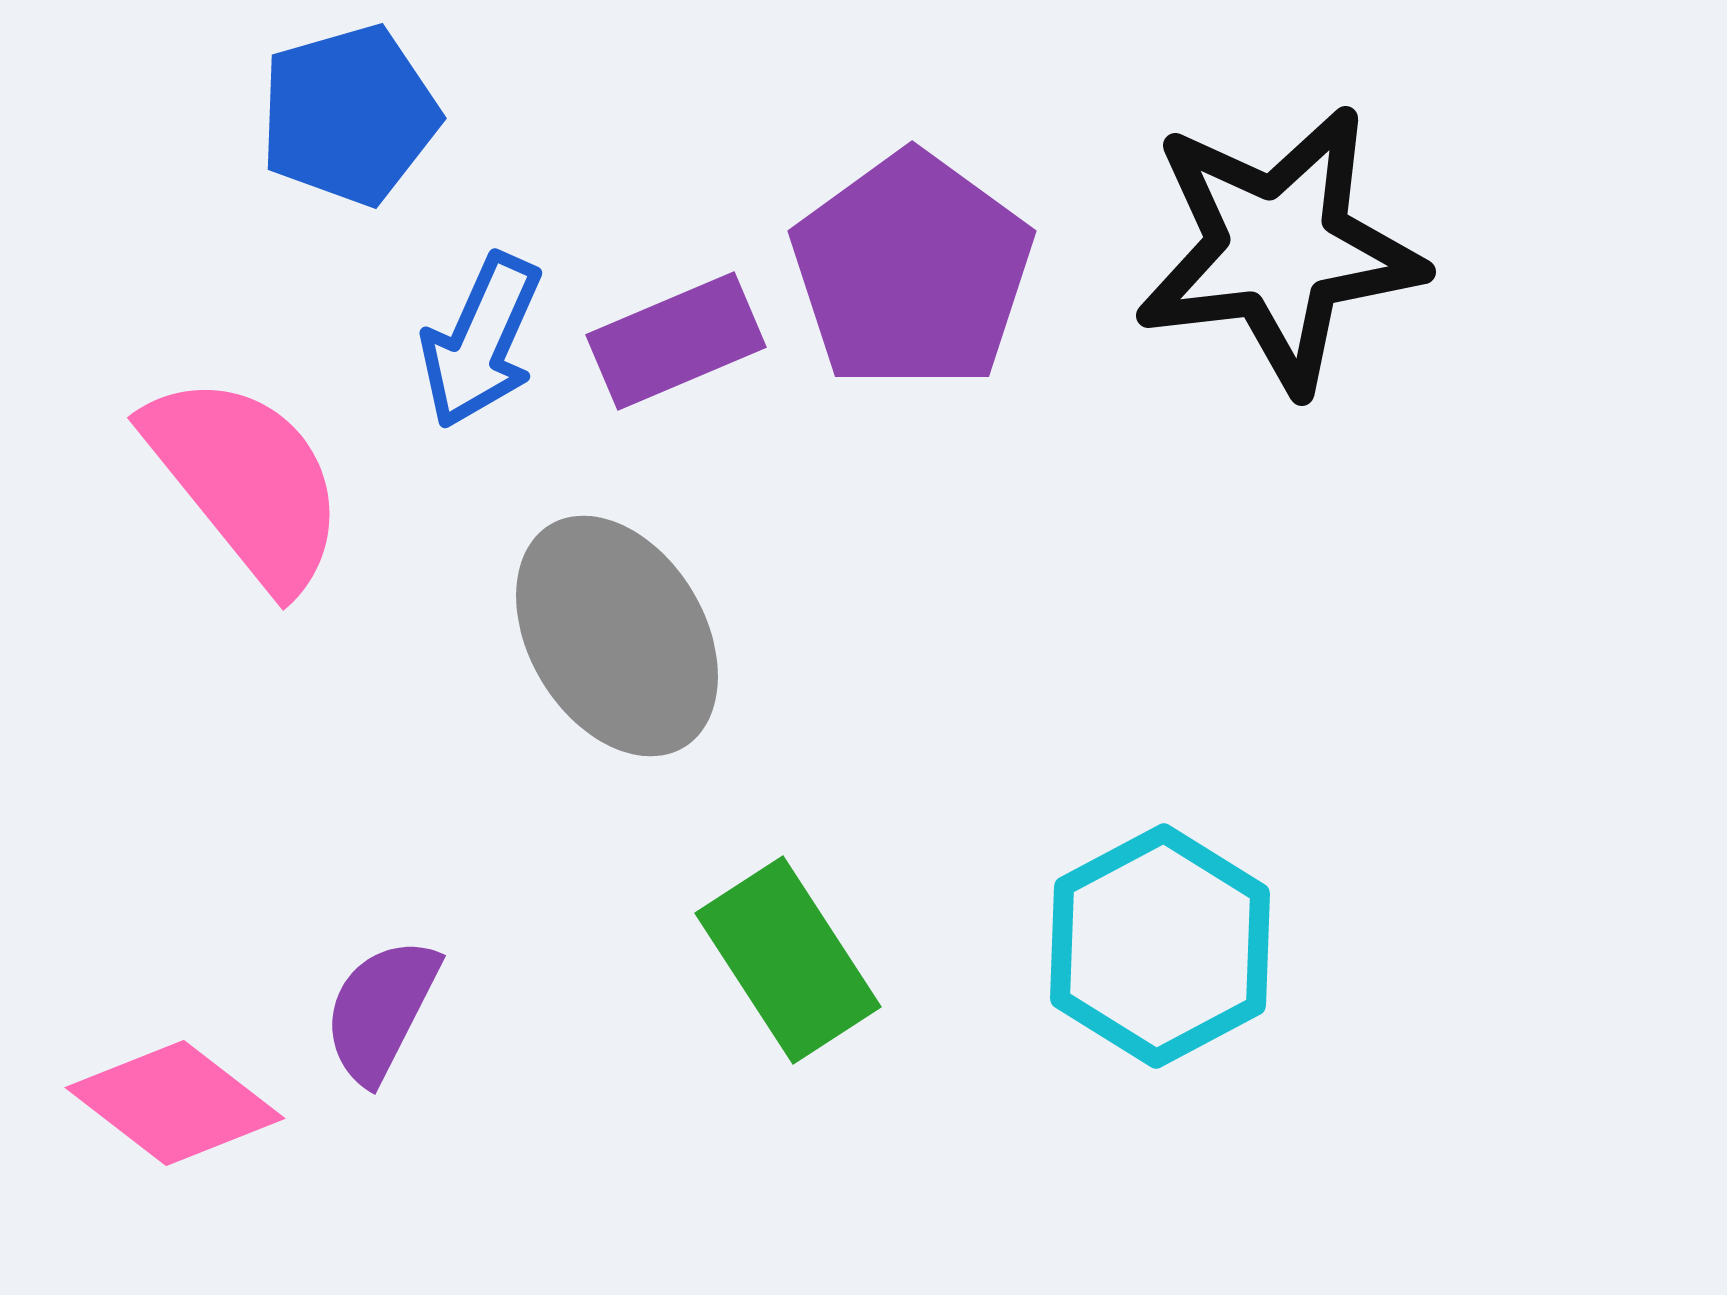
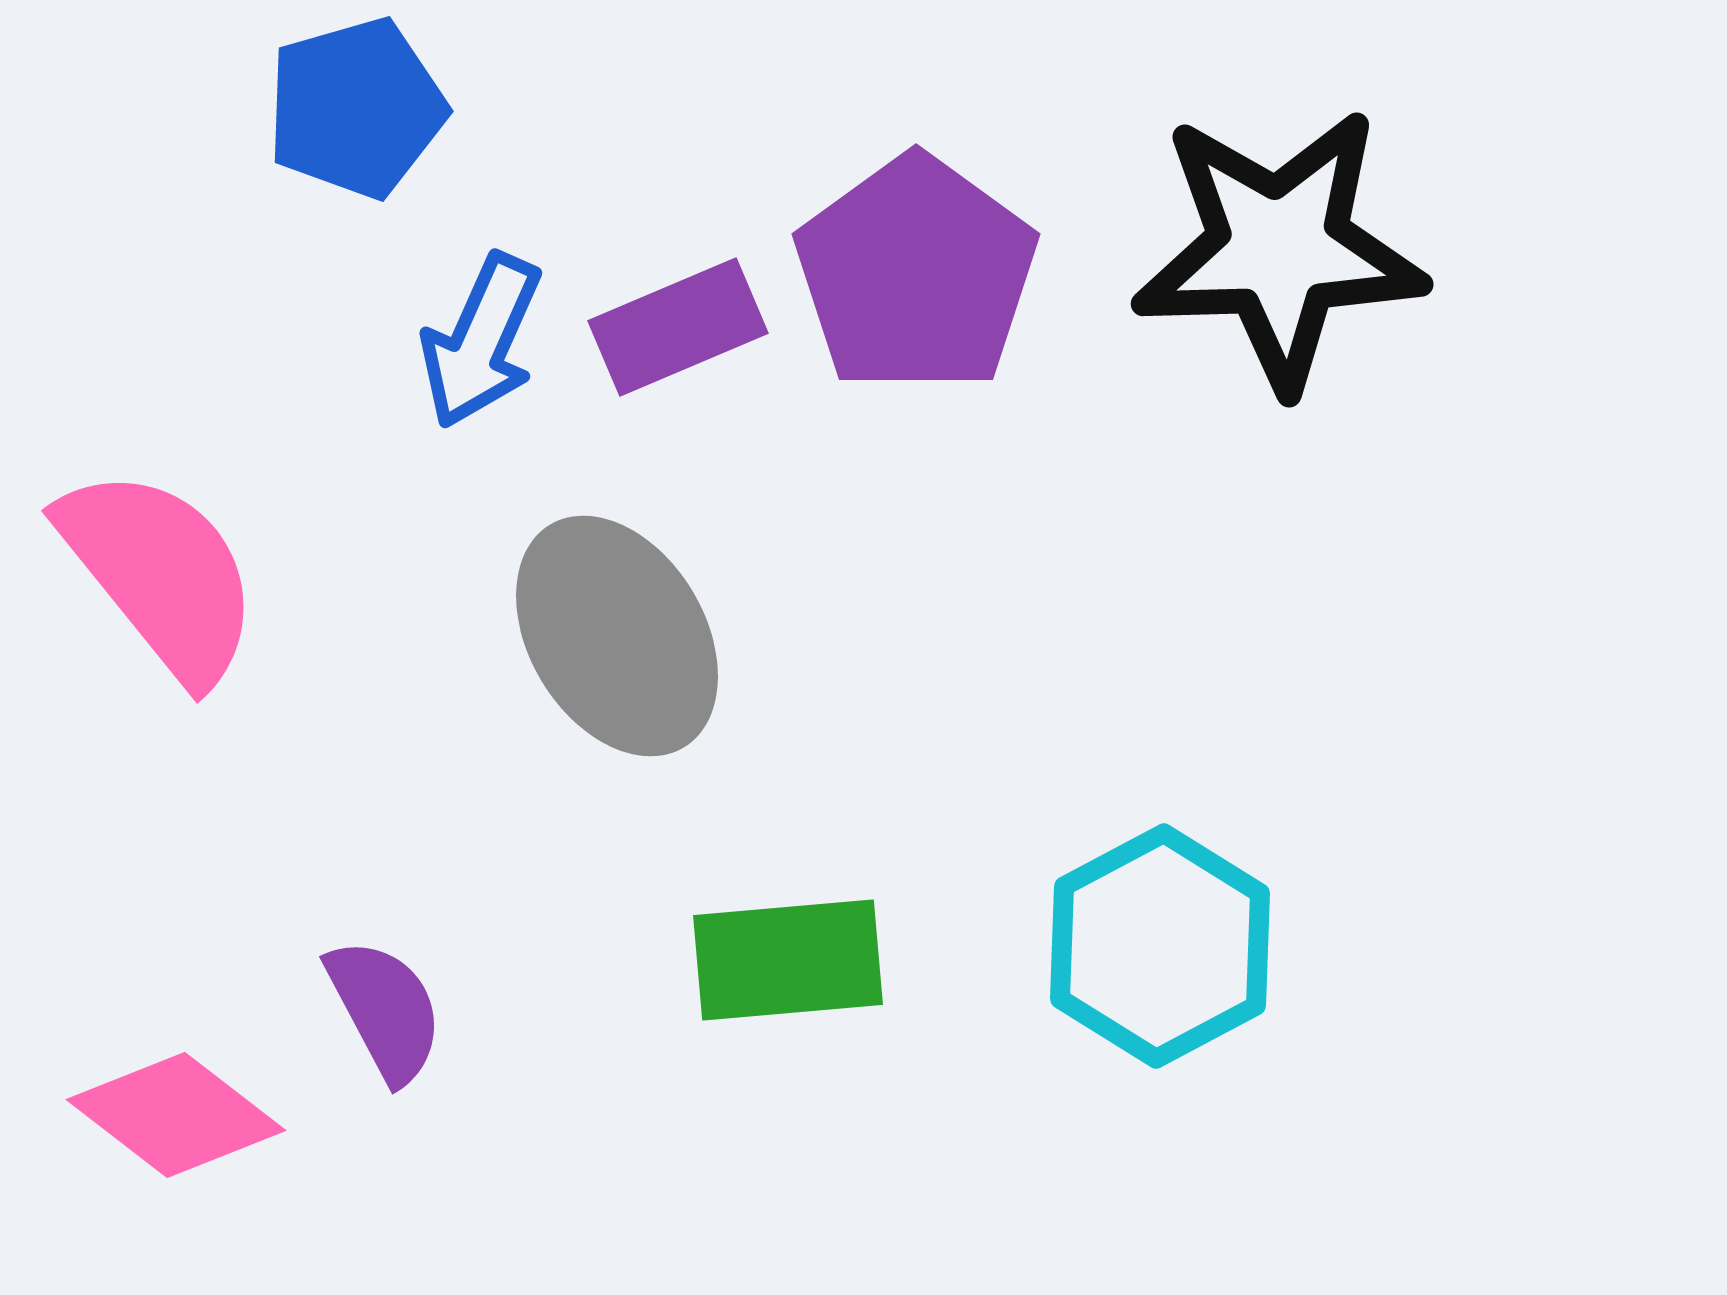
blue pentagon: moved 7 px right, 7 px up
black star: rotated 5 degrees clockwise
purple pentagon: moved 4 px right, 3 px down
purple rectangle: moved 2 px right, 14 px up
pink semicircle: moved 86 px left, 93 px down
green rectangle: rotated 62 degrees counterclockwise
purple semicircle: moved 4 px right; rotated 125 degrees clockwise
pink diamond: moved 1 px right, 12 px down
